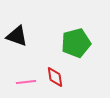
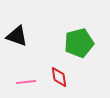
green pentagon: moved 3 px right
red diamond: moved 4 px right
